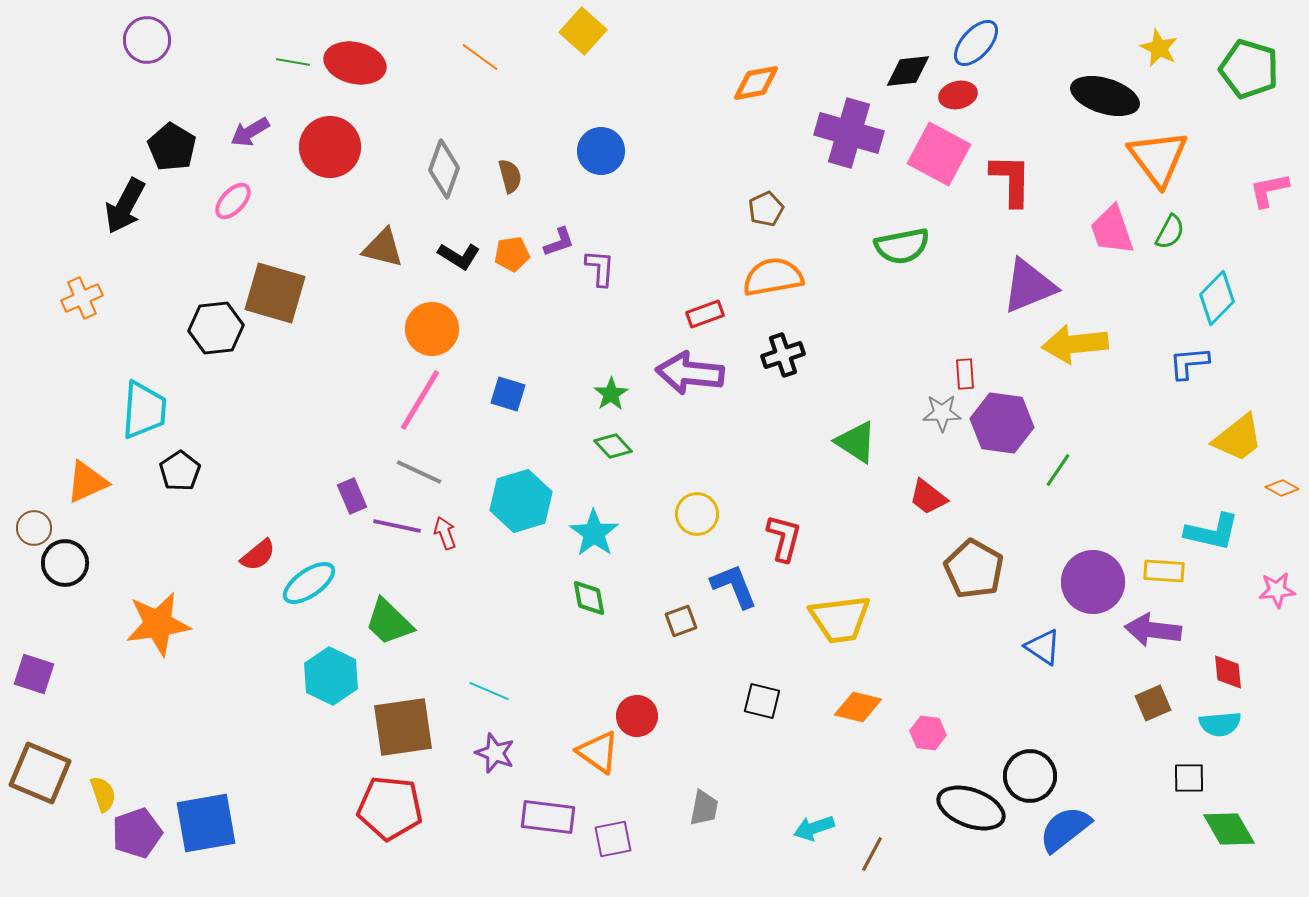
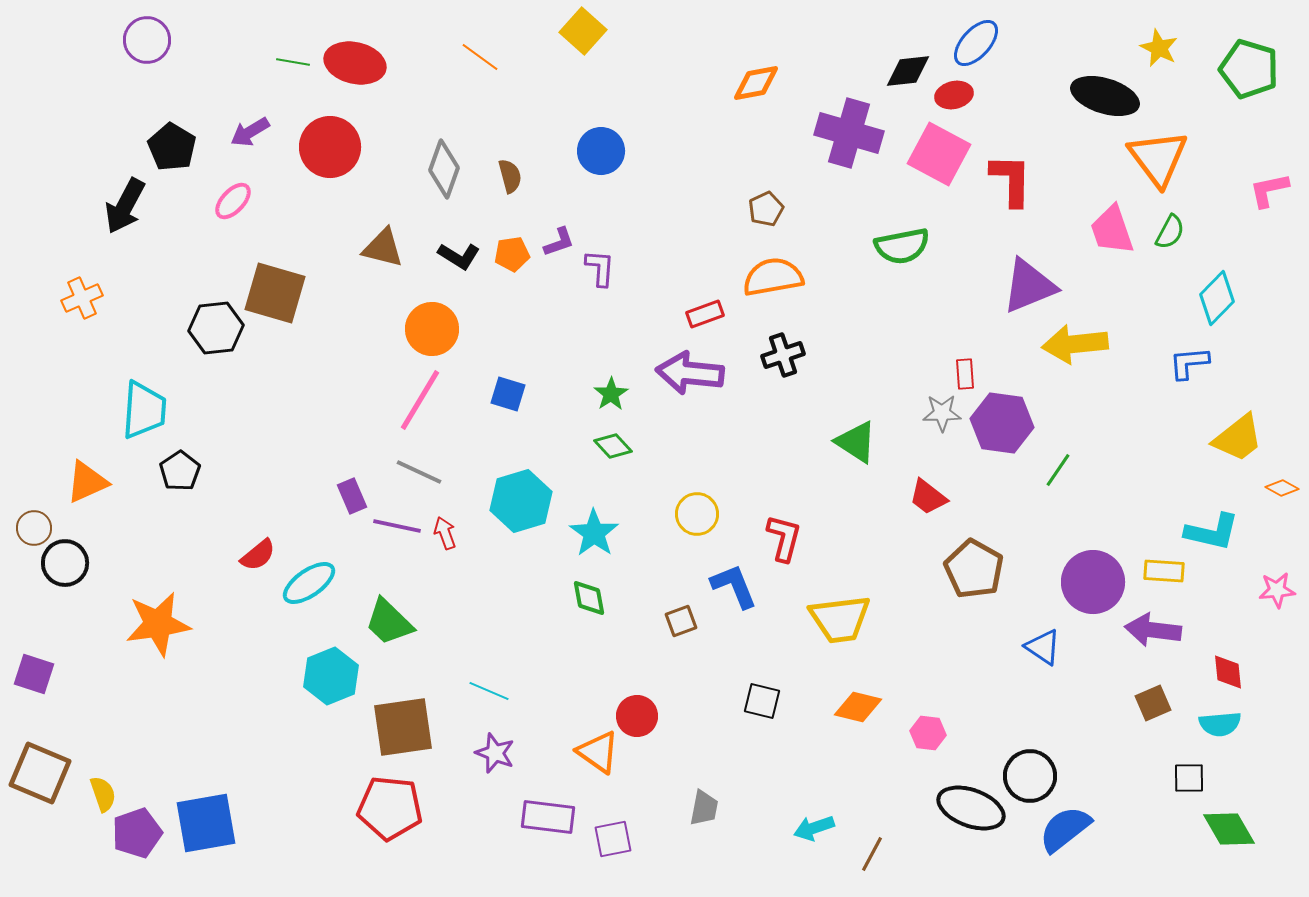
red ellipse at (958, 95): moved 4 px left
cyan hexagon at (331, 676): rotated 12 degrees clockwise
